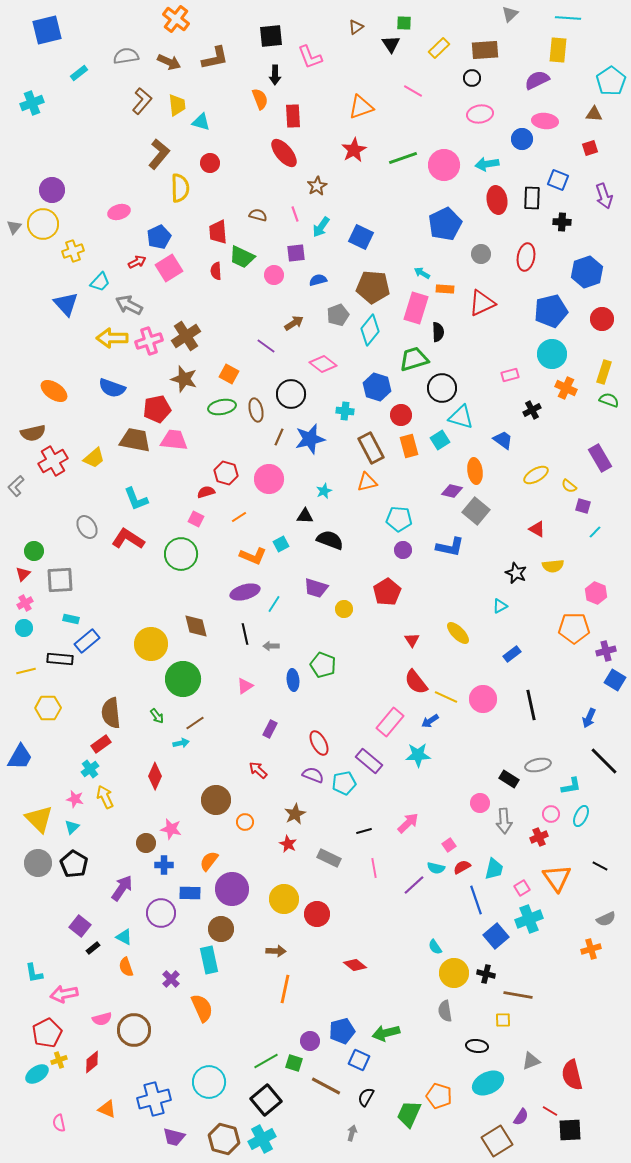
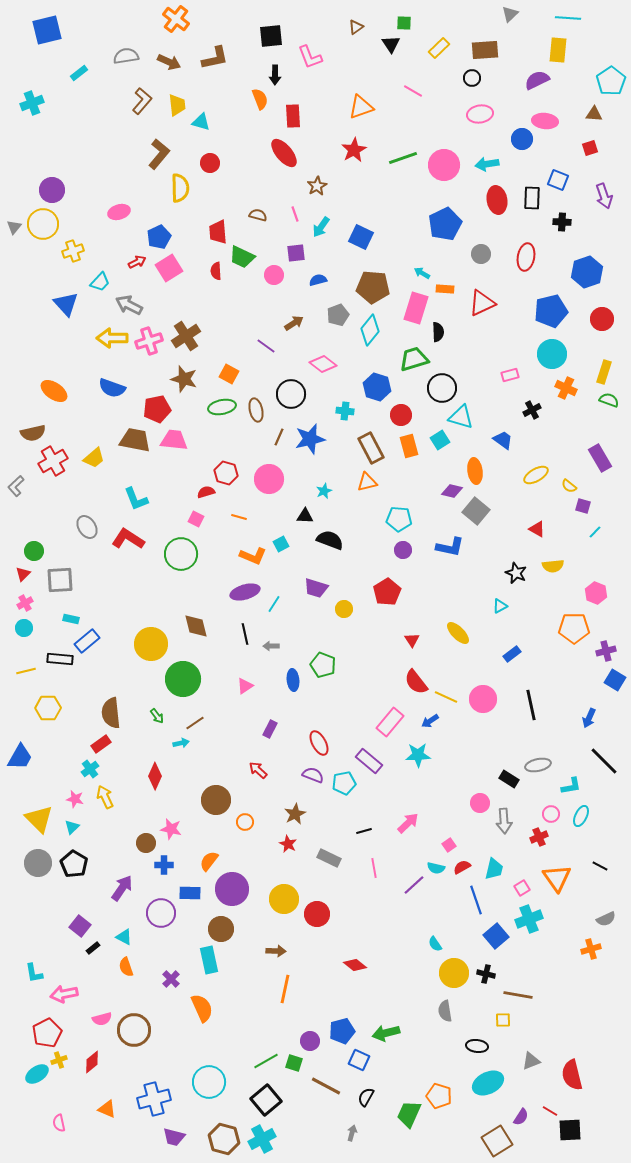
orange line at (239, 517): rotated 49 degrees clockwise
cyan semicircle at (435, 947): moved 3 px up
